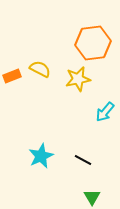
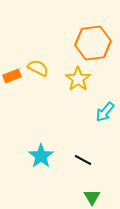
yellow semicircle: moved 2 px left, 1 px up
yellow star: rotated 25 degrees counterclockwise
cyan star: rotated 10 degrees counterclockwise
